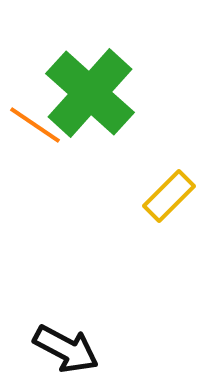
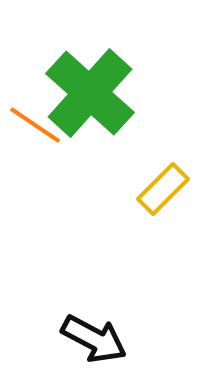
yellow rectangle: moved 6 px left, 7 px up
black arrow: moved 28 px right, 10 px up
